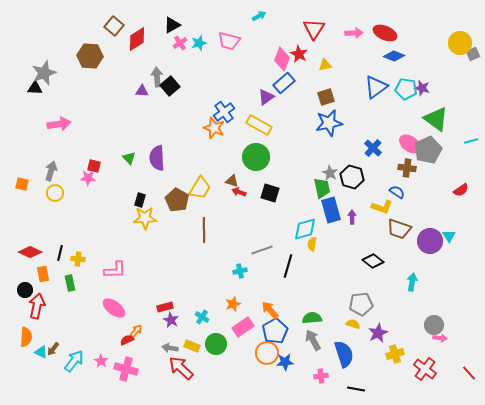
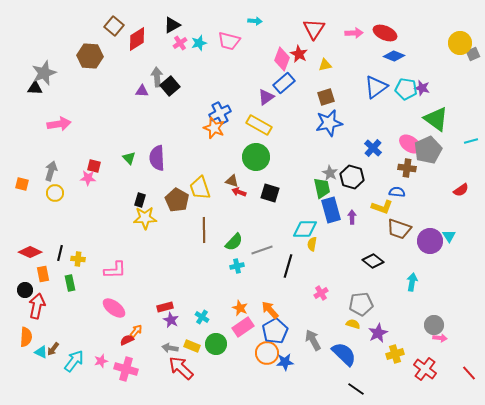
cyan arrow at (259, 16): moved 4 px left, 5 px down; rotated 32 degrees clockwise
blue cross at (224, 112): moved 4 px left, 1 px down; rotated 10 degrees clockwise
yellow trapezoid at (200, 188): rotated 130 degrees clockwise
blue semicircle at (397, 192): rotated 28 degrees counterclockwise
cyan diamond at (305, 229): rotated 15 degrees clockwise
cyan cross at (240, 271): moved 3 px left, 5 px up
orange star at (233, 304): moved 7 px right, 4 px down; rotated 28 degrees counterclockwise
green semicircle at (312, 318): moved 78 px left, 76 px up; rotated 138 degrees clockwise
blue semicircle at (344, 354): rotated 28 degrees counterclockwise
pink star at (101, 361): rotated 24 degrees clockwise
pink cross at (321, 376): moved 83 px up; rotated 24 degrees counterclockwise
black line at (356, 389): rotated 24 degrees clockwise
